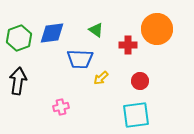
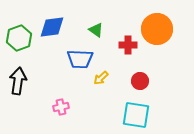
blue diamond: moved 6 px up
cyan square: rotated 16 degrees clockwise
